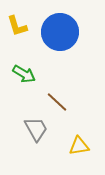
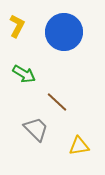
yellow L-shape: rotated 135 degrees counterclockwise
blue circle: moved 4 px right
gray trapezoid: rotated 16 degrees counterclockwise
